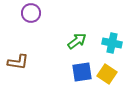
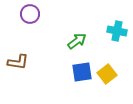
purple circle: moved 1 px left, 1 px down
cyan cross: moved 5 px right, 12 px up
yellow square: rotated 18 degrees clockwise
